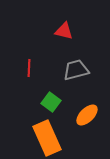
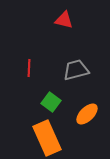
red triangle: moved 11 px up
orange ellipse: moved 1 px up
